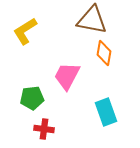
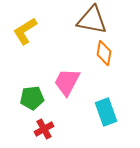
pink trapezoid: moved 6 px down
red cross: rotated 36 degrees counterclockwise
